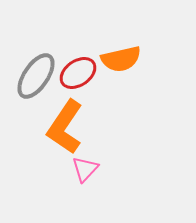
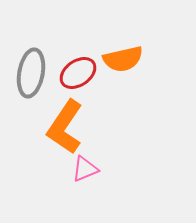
orange semicircle: moved 2 px right
gray ellipse: moved 5 px left, 3 px up; rotated 24 degrees counterclockwise
pink triangle: rotated 24 degrees clockwise
